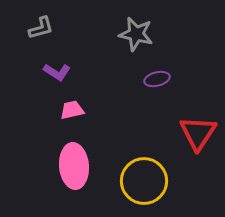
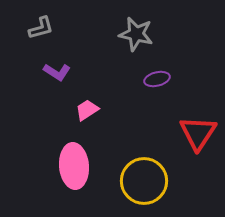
pink trapezoid: moved 15 px right; rotated 20 degrees counterclockwise
